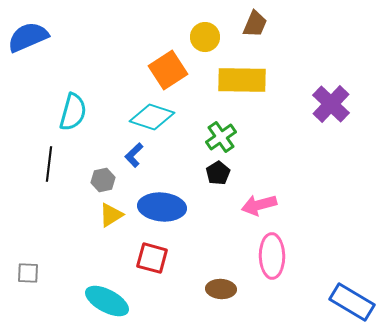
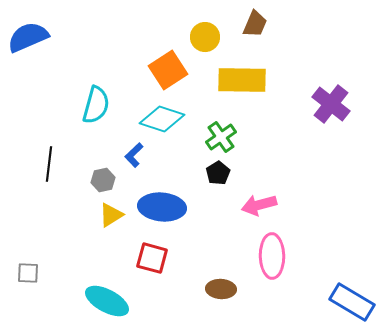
purple cross: rotated 6 degrees counterclockwise
cyan semicircle: moved 23 px right, 7 px up
cyan diamond: moved 10 px right, 2 px down
